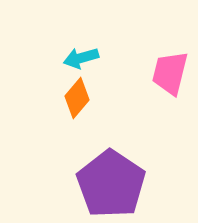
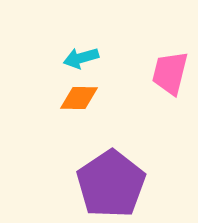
orange diamond: moved 2 px right; rotated 51 degrees clockwise
purple pentagon: rotated 4 degrees clockwise
